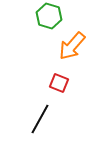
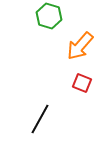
orange arrow: moved 8 px right
red square: moved 23 px right
